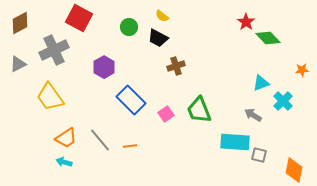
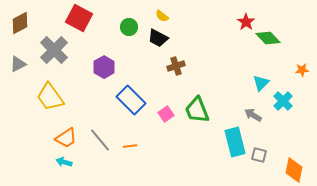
gray cross: rotated 20 degrees counterclockwise
cyan triangle: rotated 24 degrees counterclockwise
green trapezoid: moved 2 px left
cyan rectangle: rotated 72 degrees clockwise
